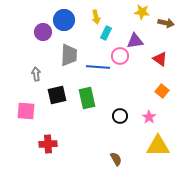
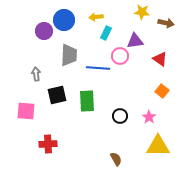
yellow arrow: rotated 96 degrees clockwise
purple circle: moved 1 px right, 1 px up
blue line: moved 1 px down
green rectangle: moved 3 px down; rotated 10 degrees clockwise
